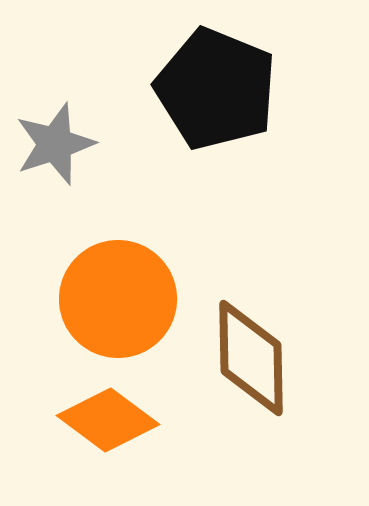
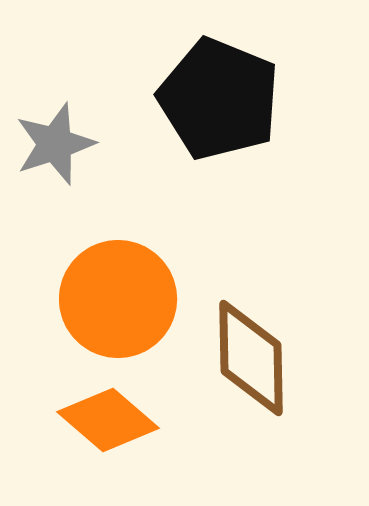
black pentagon: moved 3 px right, 10 px down
orange diamond: rotated 4 degrees clockwise
